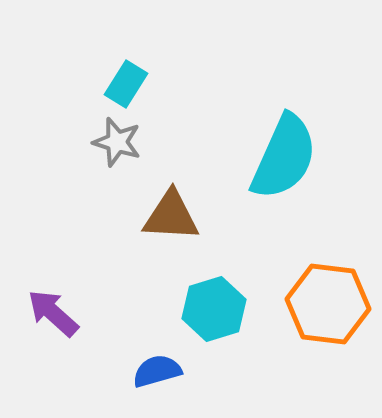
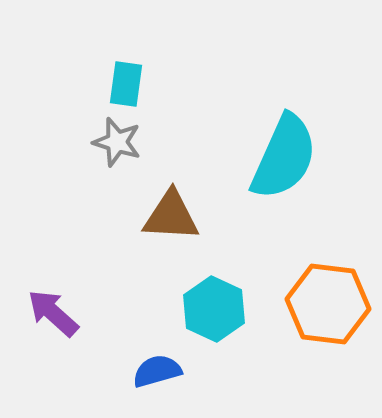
cyan rectangle: rotated 24 degrees counterclockwise
cyan hexagon: rotated 18 degrees counterclockwise
